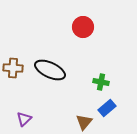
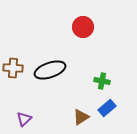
black ellipse: rotated 44 degrees counterclockwise
green cross: moved 1 px right, 1 px up
brown triangle: moved 3 px left, 5 px up; rotated 18 degrees clockwise
